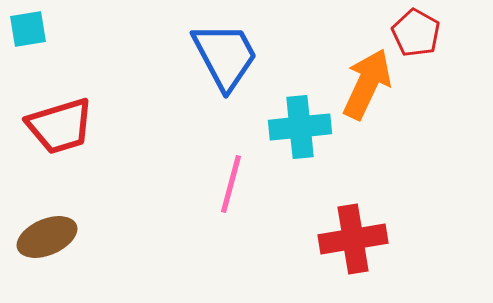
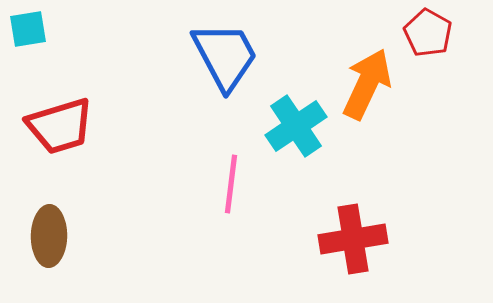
red pentagon: moved 12 px right
cyan cross: moved 4 px left, 1 px up; rotated 28 degrees counterclockwise
pink line: rotated 8 degrees counterclockwise
brown ellipse: moved 2 px right, 1 px up; rotated 66 degrees counterclockwise
